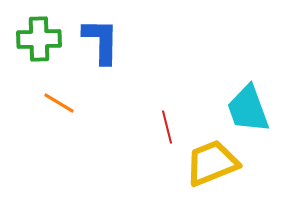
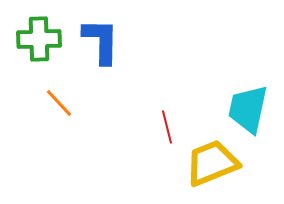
orange line: rotated 16 degrees clockwise
cyan trapezoid: rotated 32 degrees clockwise
